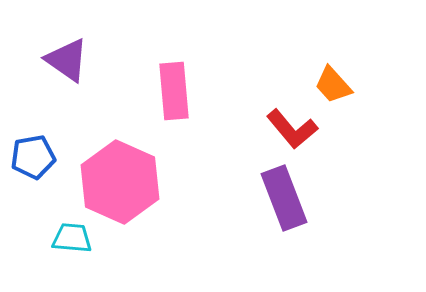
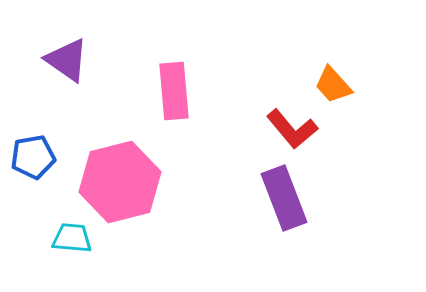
pink hexagon: rotated 22 degrees clockwise
